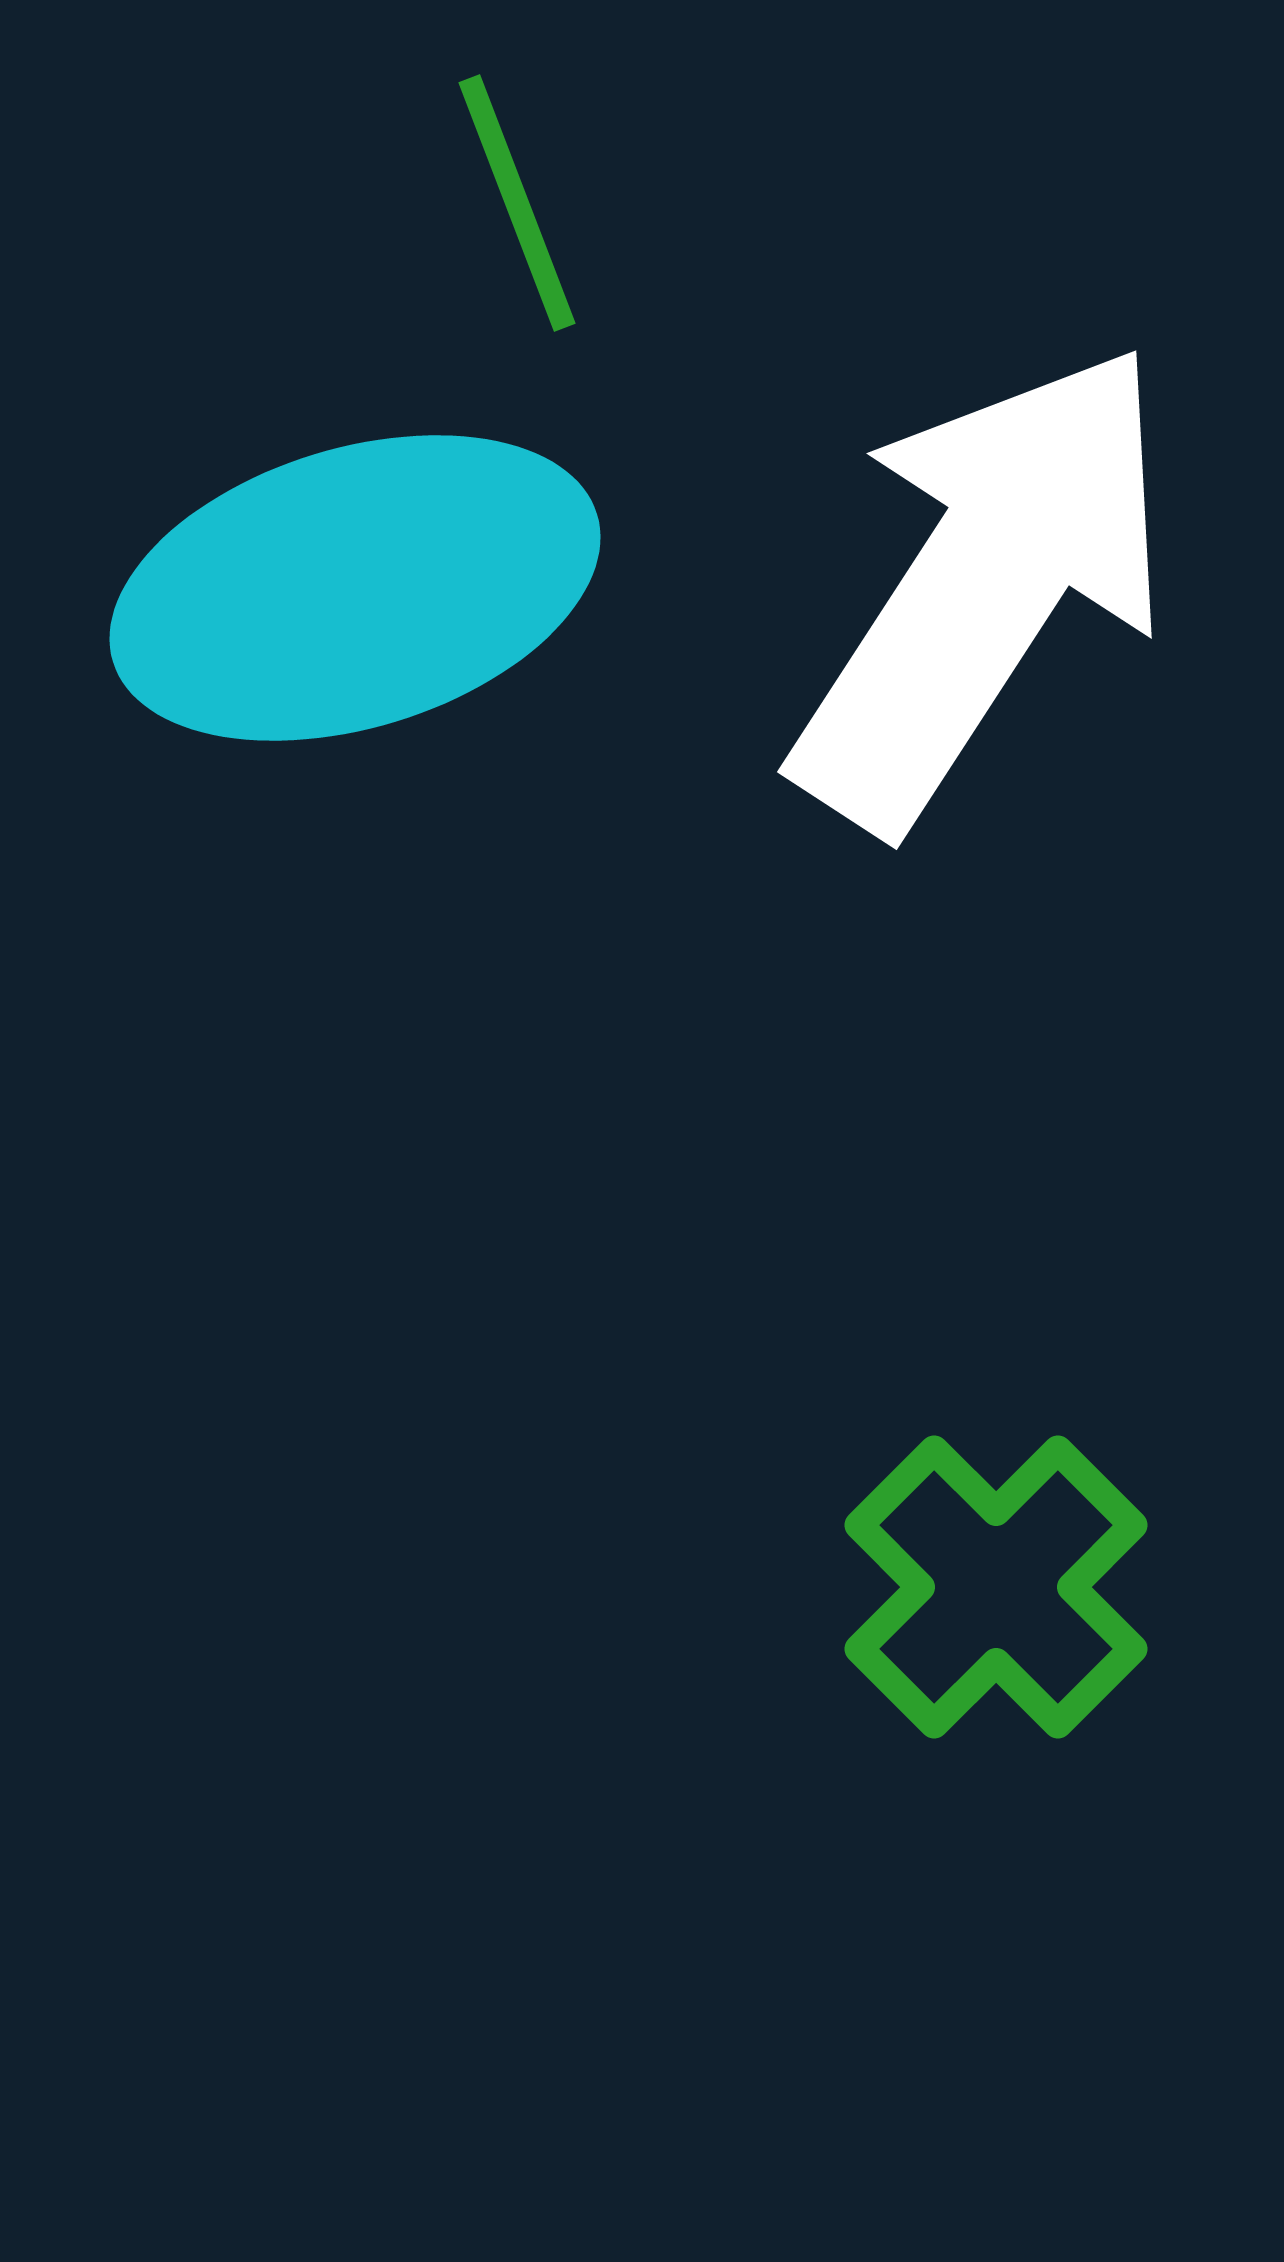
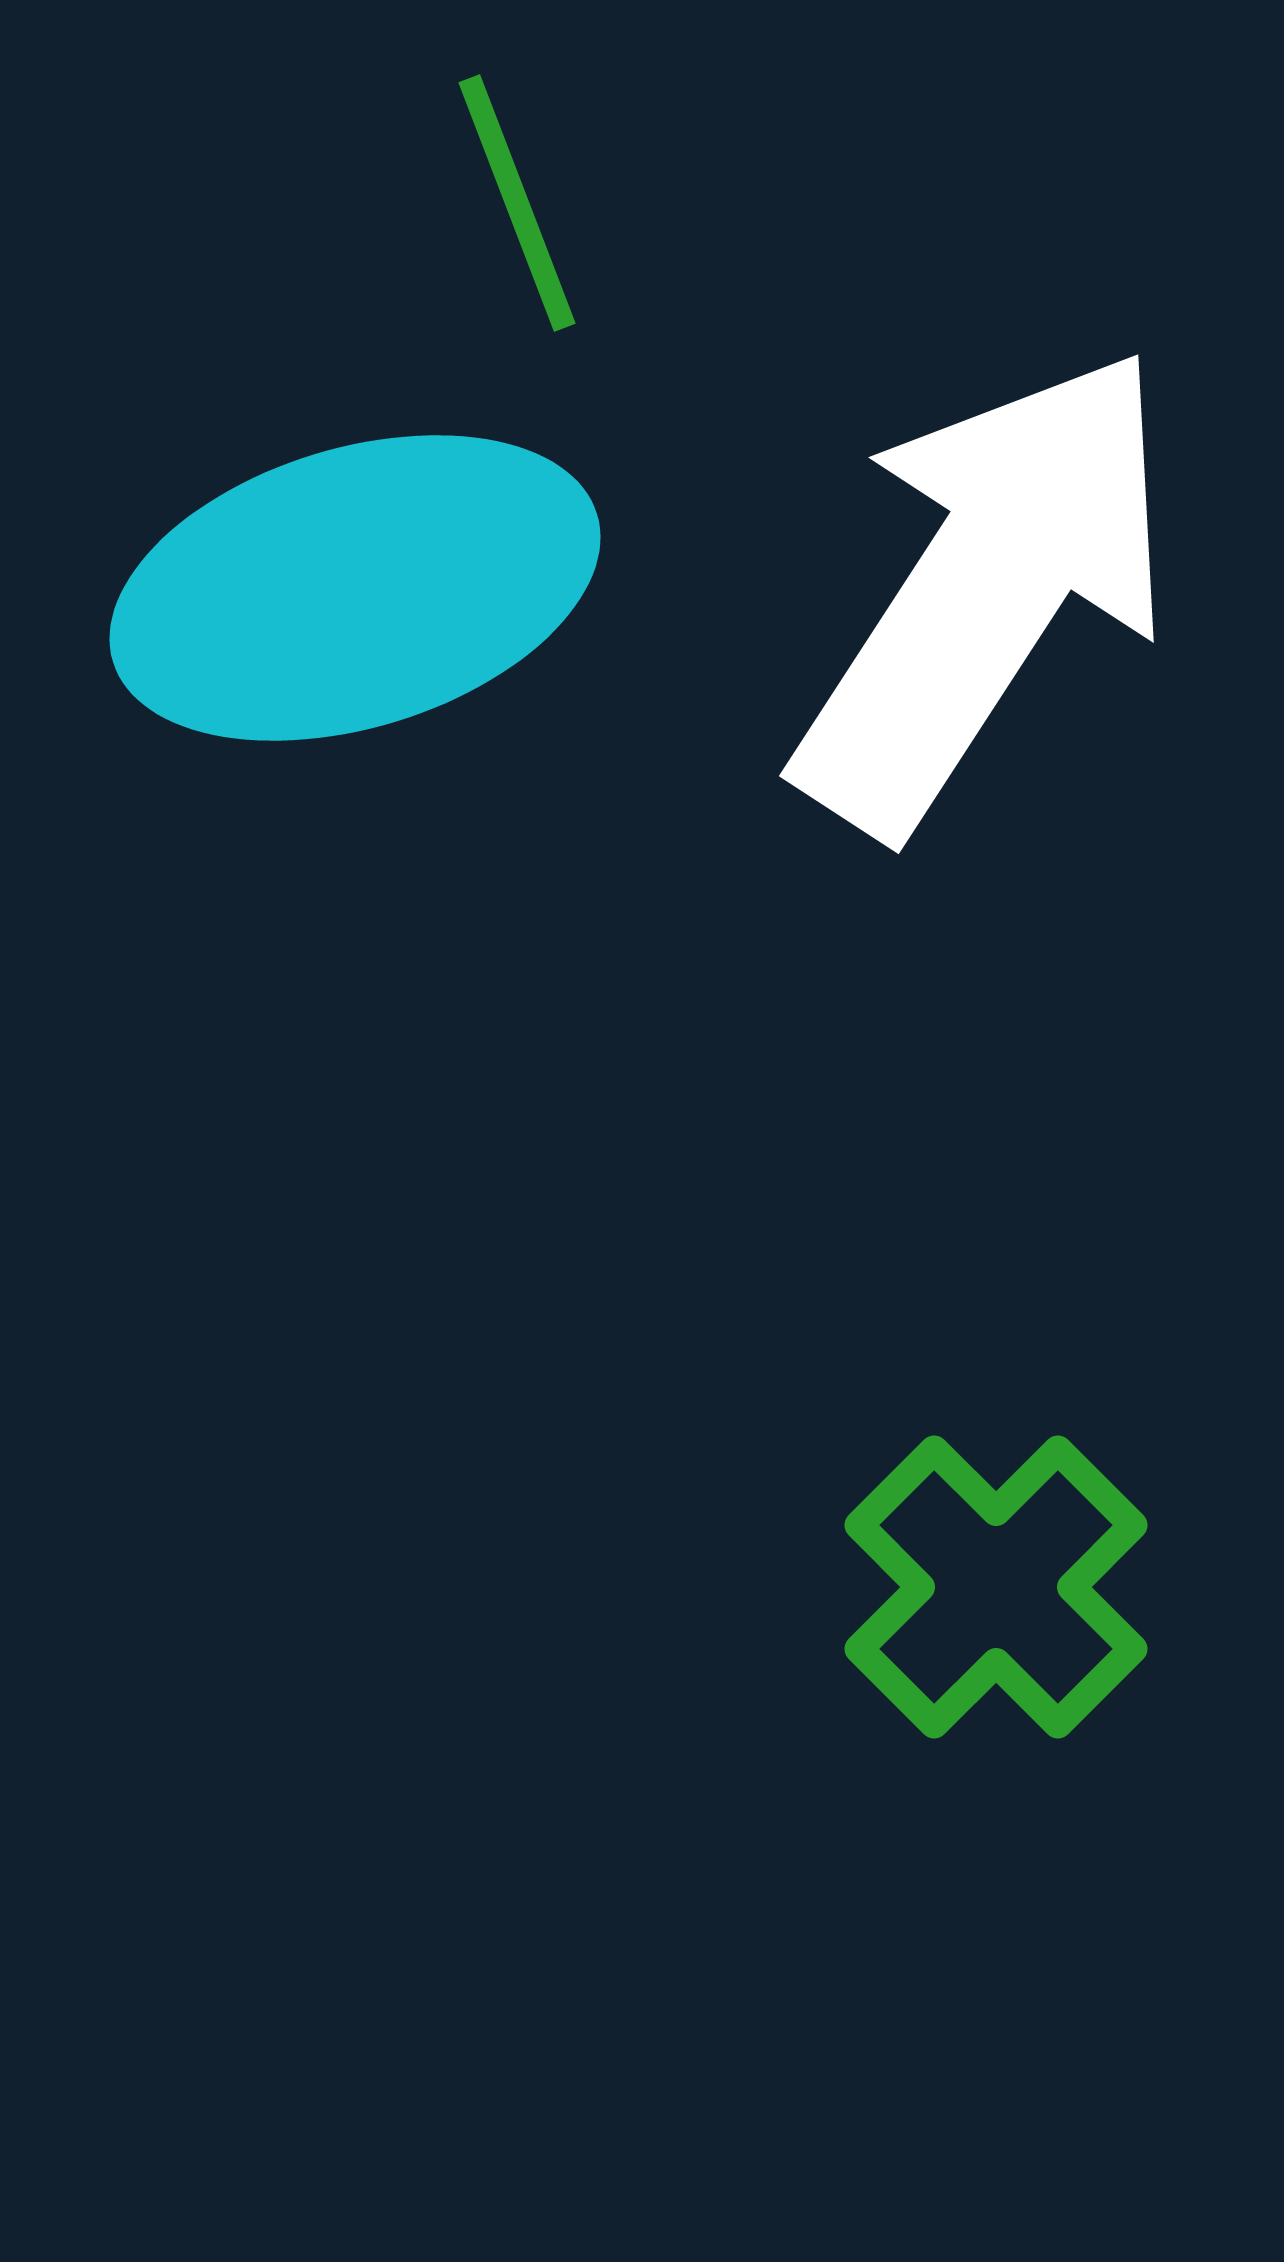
white arrow: moved 2 px right, 4 px down
